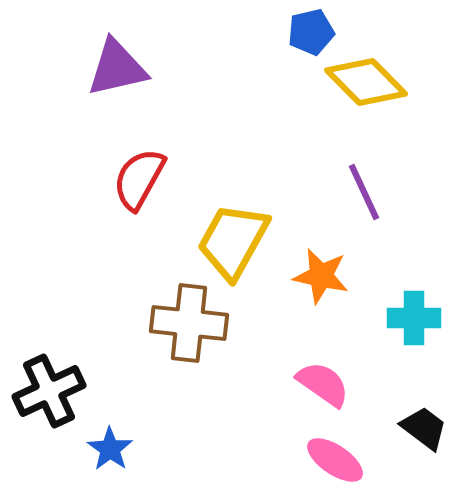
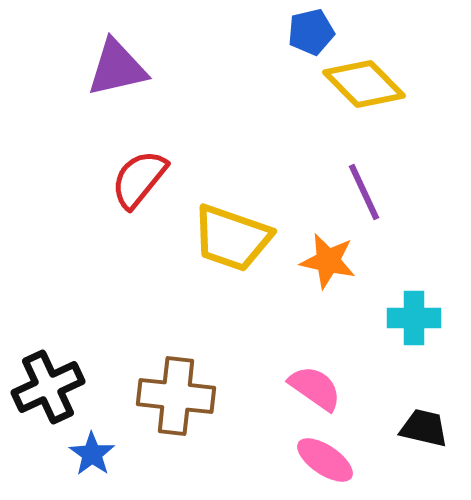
yellow diamond: moved 2 px left, 2 px down
red semicircle: rotated 10 degrees clockwise
yellow trapezoid: moved 1 px left, 3 px up; rotated 100 degrees counterclockwise
orange star: moved 7 px right, 15 px up
brown cross: moved 13 px left, 73 px down
pink semicircle: moved 8 px left, 4 px down
black cross: moved 1 px left, 4 px up
black trapezoid: rotated 24 degrees counterclockwise
blue star: moved 18 px left, 5 px down
pink ellipse: moved 10 px left
